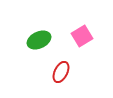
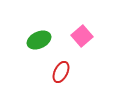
pink square: rotated 10 degrees counterclockwise
